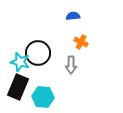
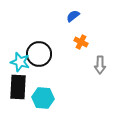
blue semicircle: rotated 32 degrees counterclockwise
black circle: moved 1 px right, 1 px down
gray arrow: moved 29 px right
black rectangle: rotated 20 degrees counterclockwise
cyan hexagon: moved 1 px down
